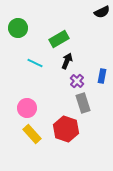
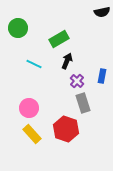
black semicircle: rotated 14 degrees clockwise
cyan line: moved 1 px left, 1 px down
pink circle: moved 2 px right
